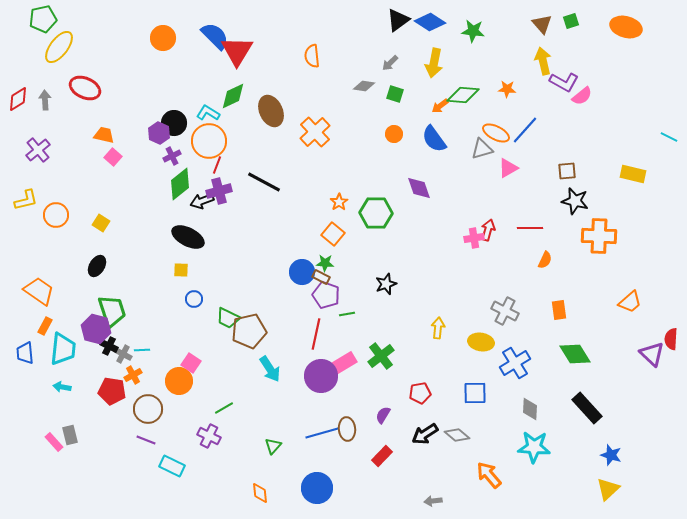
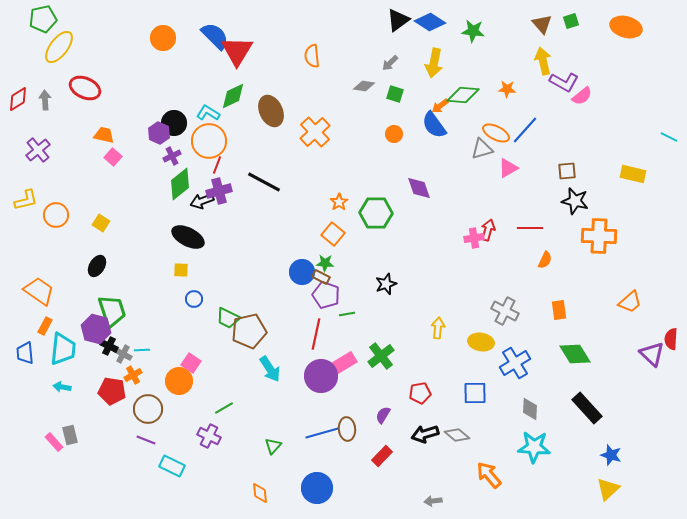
blue semicircle at (434, 139): moved 14 px up
black arrow at (425, 434): rotated 16 degrees clockwise
